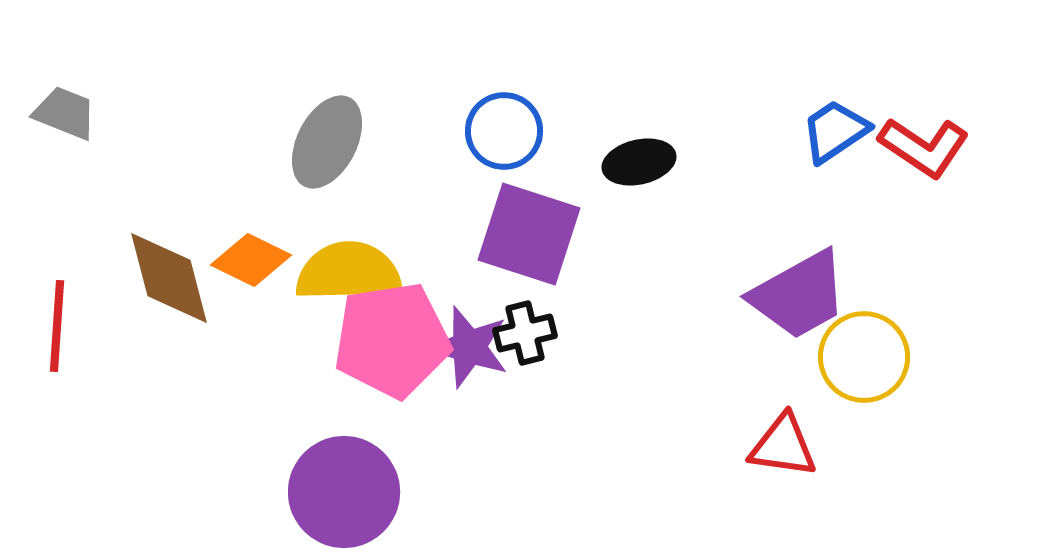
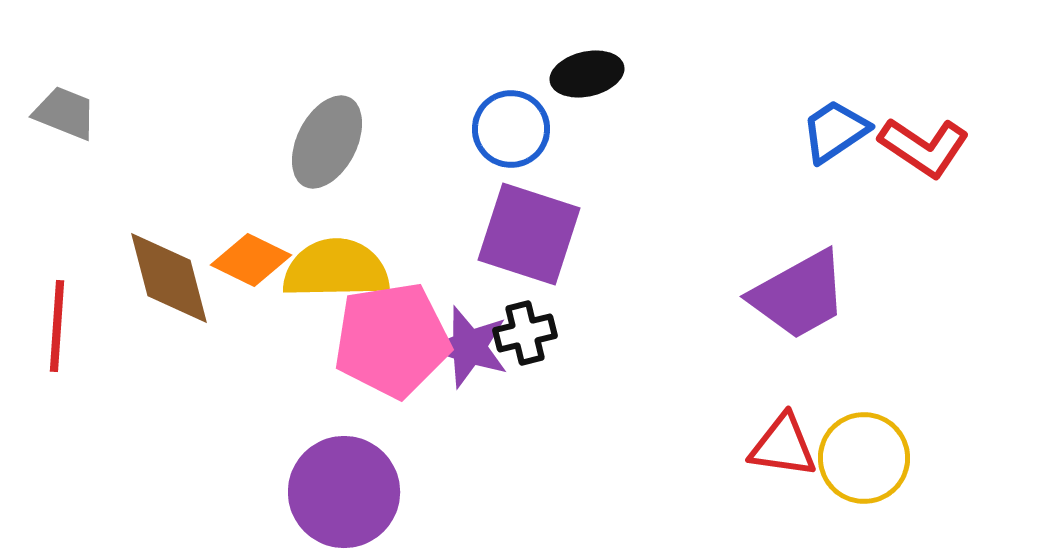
blue circle: moved 7 px right, 2 px up
black ellipse: moved 52 px left, 88 px up
yellow semicircle: moved 13 px left, 3 px up
yellow circle: moved 101 px down
